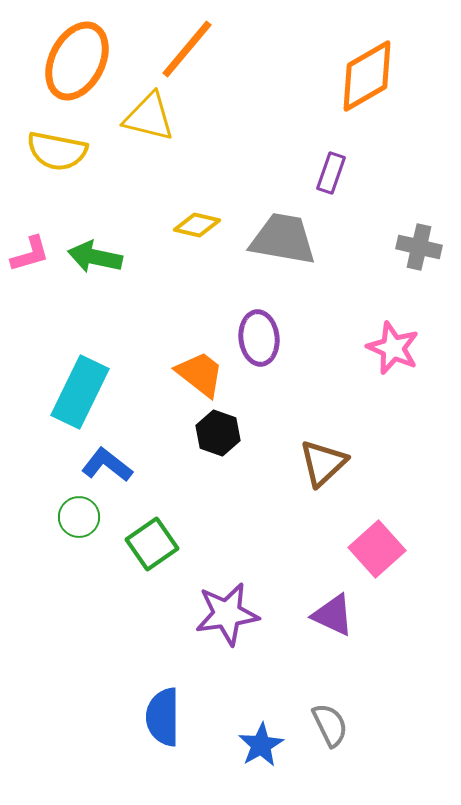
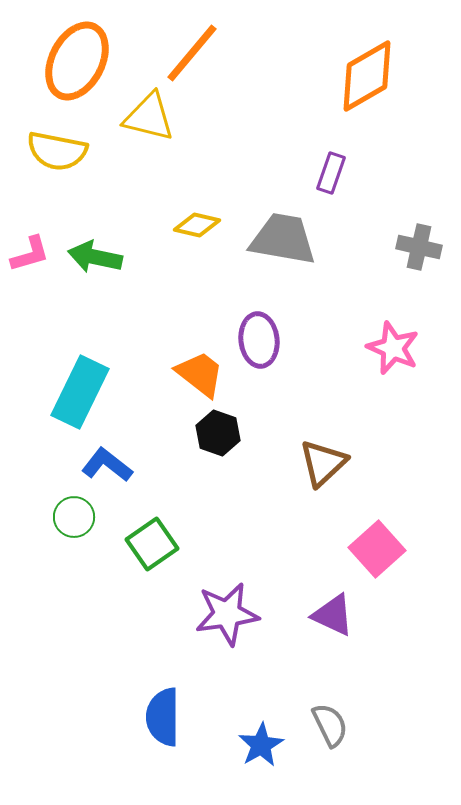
orange line: moved 5 px right, 4 px down
purple ellipse: moved 2 px down
green circle: moved 5 px left
